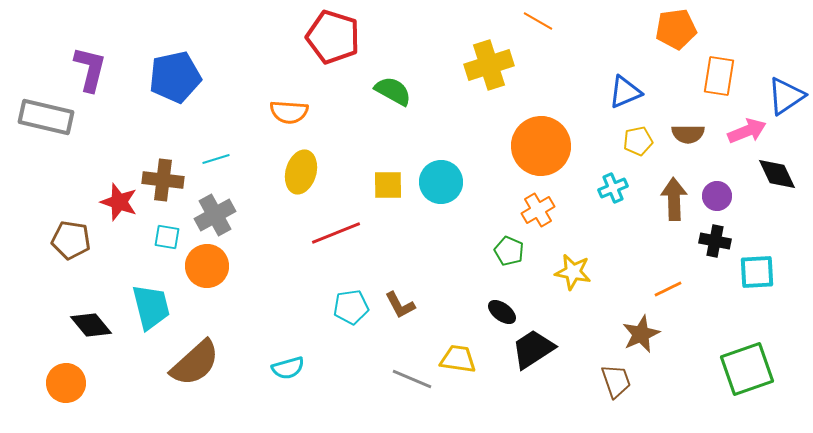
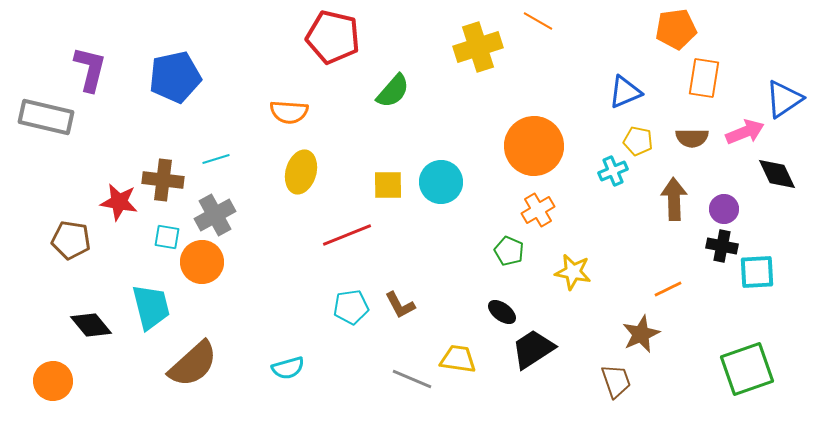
red pentagon at (333, 37): rotated 4 degrees counterclockwise
yellow cross at (489, 65): moved 11 px left, 18 px up
orange rectangle at (719, 76): moved 15 px left, 2 px down
green semicircle at (393, 91): rotated 102 degrees clockwise
blue triangle at (786, 96): moved 2 px left, 3 px down
pink arrow at (747, 131): moved 2 px left, 1 px down
brown semicircle at (688, 134): moved 4 px right, 4 px down
yellow pentagon at (638, 141): rotated 24 degrees clockwise
orange circle at (541, 146): moved 7 px left
cyan cross at (613, 188): moved 17 px up
purple circle at (717, 196): moved 7 px right, 13 px down
red star at (119, 202): rotated 9 degrees counterclockwise
red line at (336, 233): moved 11 px right, 2 px down
black cross at (715, 241): moved 7 px right, 5 px down
orange circle at (207, 266): moved 5 px left, 4 px up
brown semicircle at (195, 363): moved 2 px left, 1 px down
orange circle at (66, 383): moved 13 px left, 2 px up
